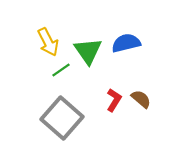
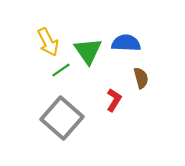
blue semicircle: rotated 16 degrees clockwise
brown semicircle: moved 21 px up; rotated 35 degrees clockwise
